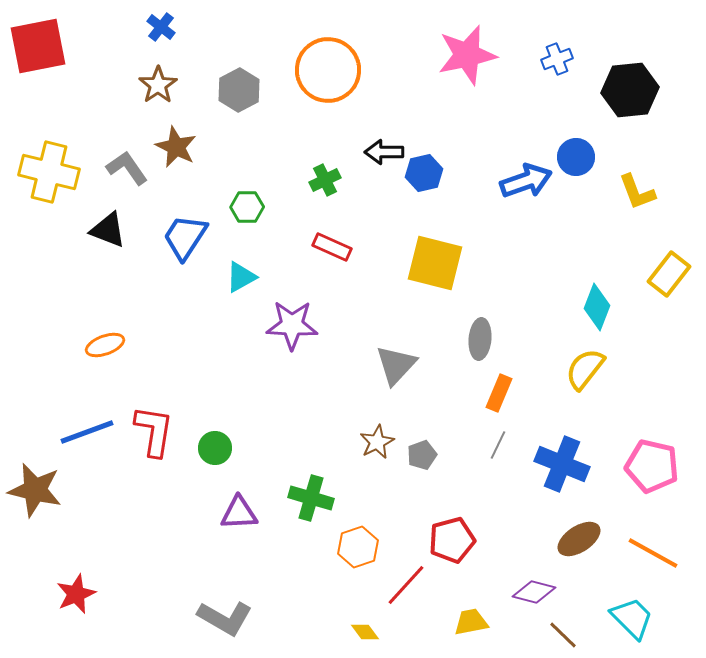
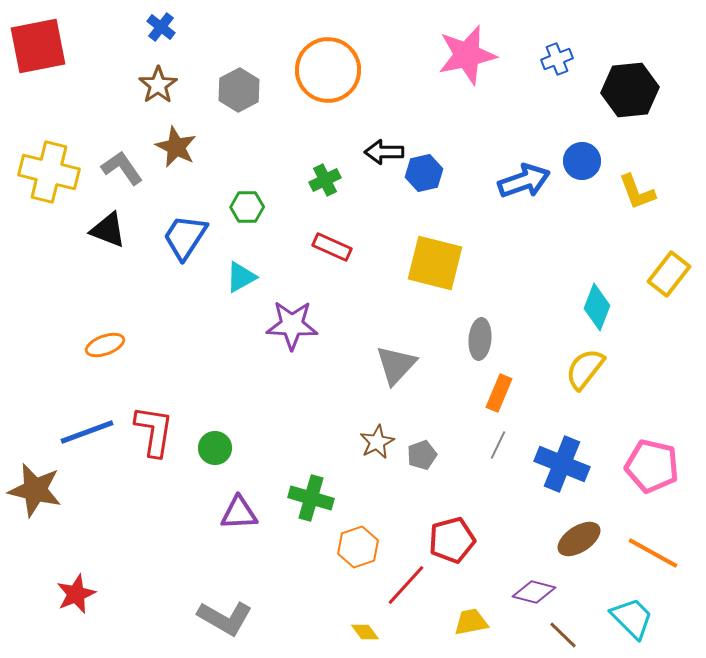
blue circle at (576, 157): moved 6 px right, 4 px down
gray L-shape at (127, 168): moved 5 px left
blue arrow at (526, 181): moved 2 px left
